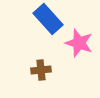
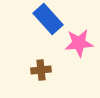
pink star: rotated 24 degrees counterclockwise
